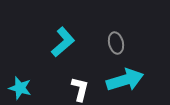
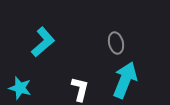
cyan L-shape: moved 20 px left
cyan arrow: rotated 51 degrees counterclockwise
